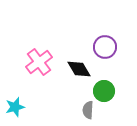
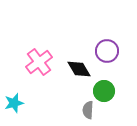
purple circle: moved 2 px right, 4 px down
cyan star: moved 1 px left, 4 px up
